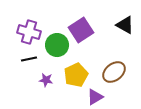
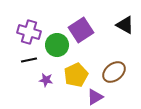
black line: moved 1 px down
